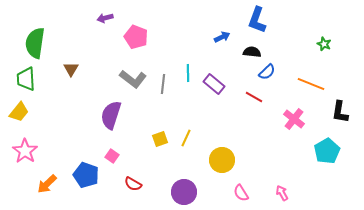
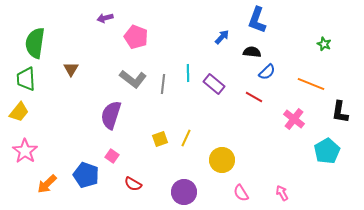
blue arrow: rotated 21 degrees counterclockwise
